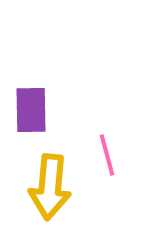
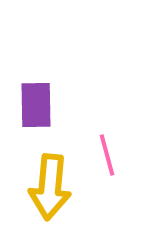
purple rectangle: moved 5 px right, 5 px up
